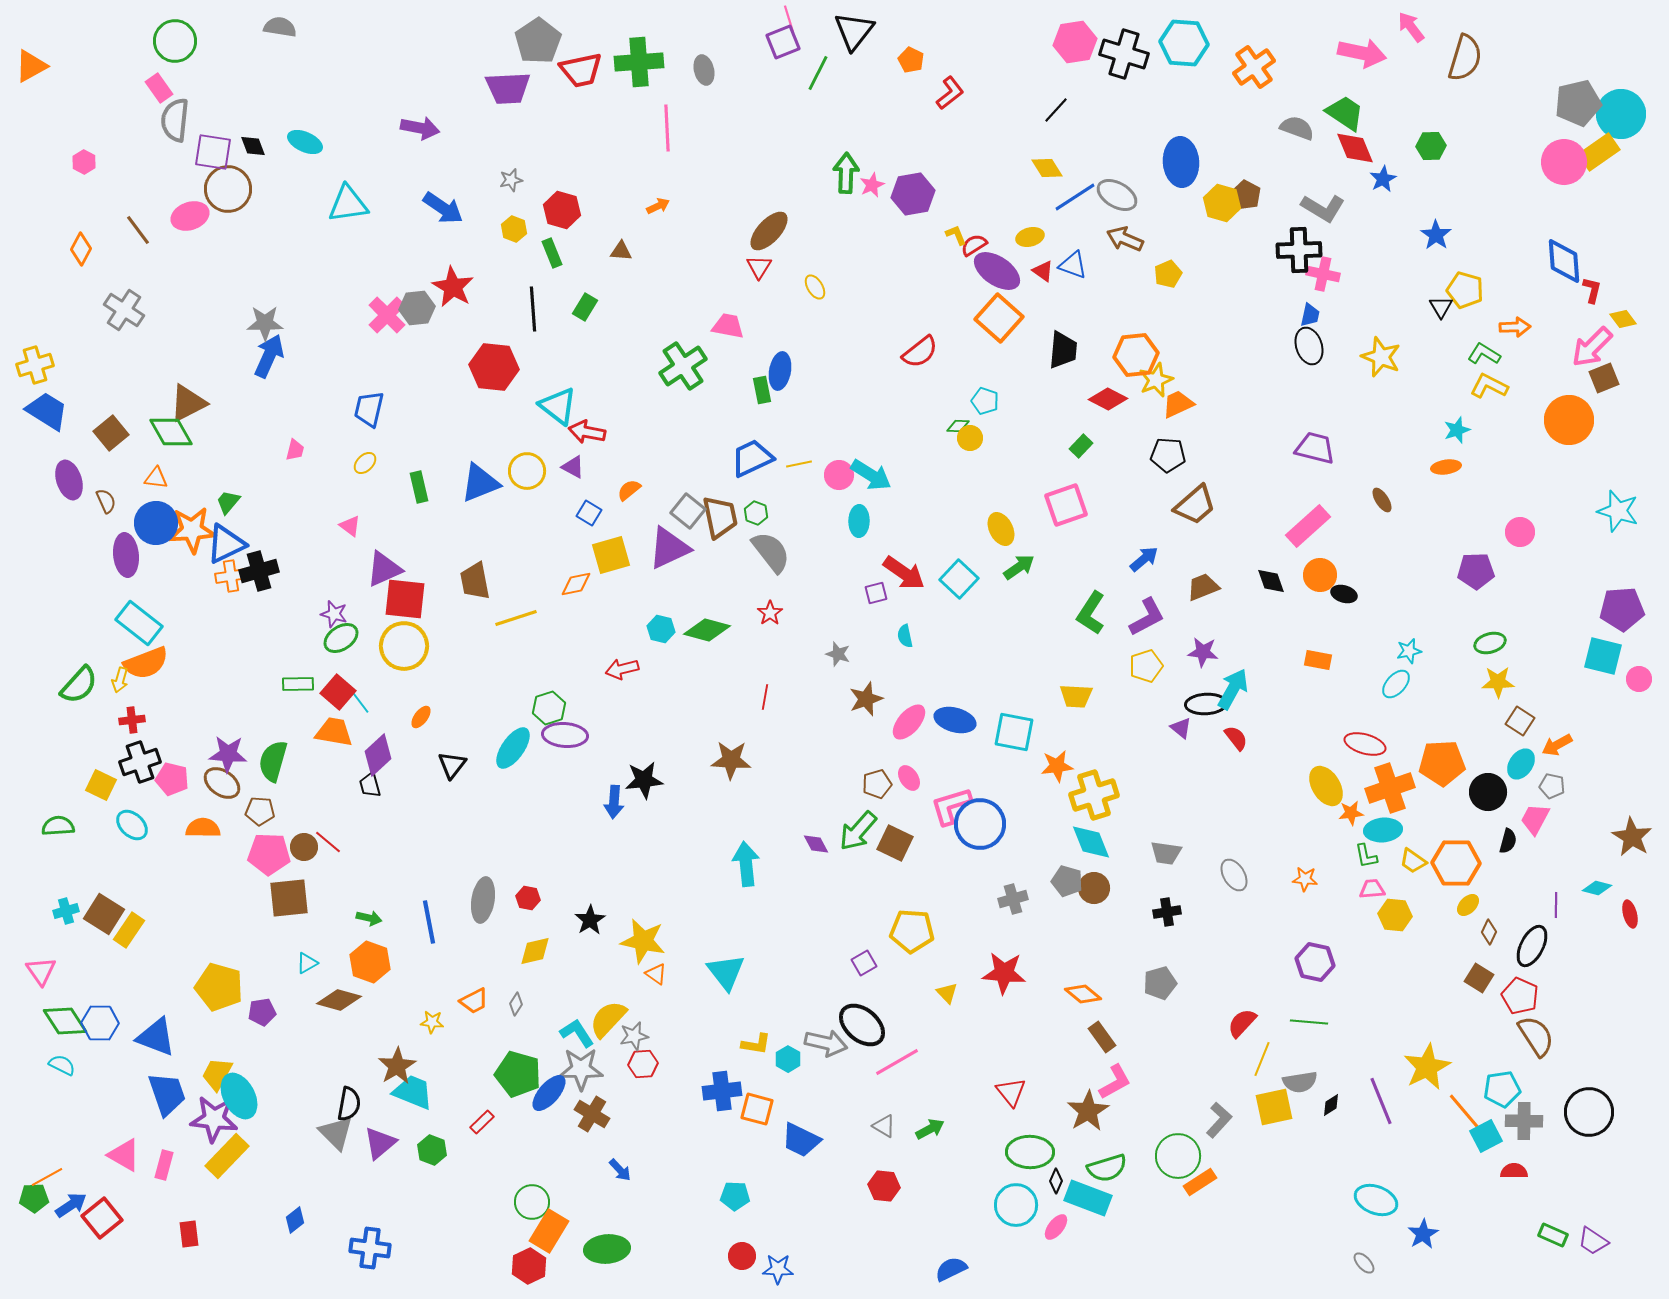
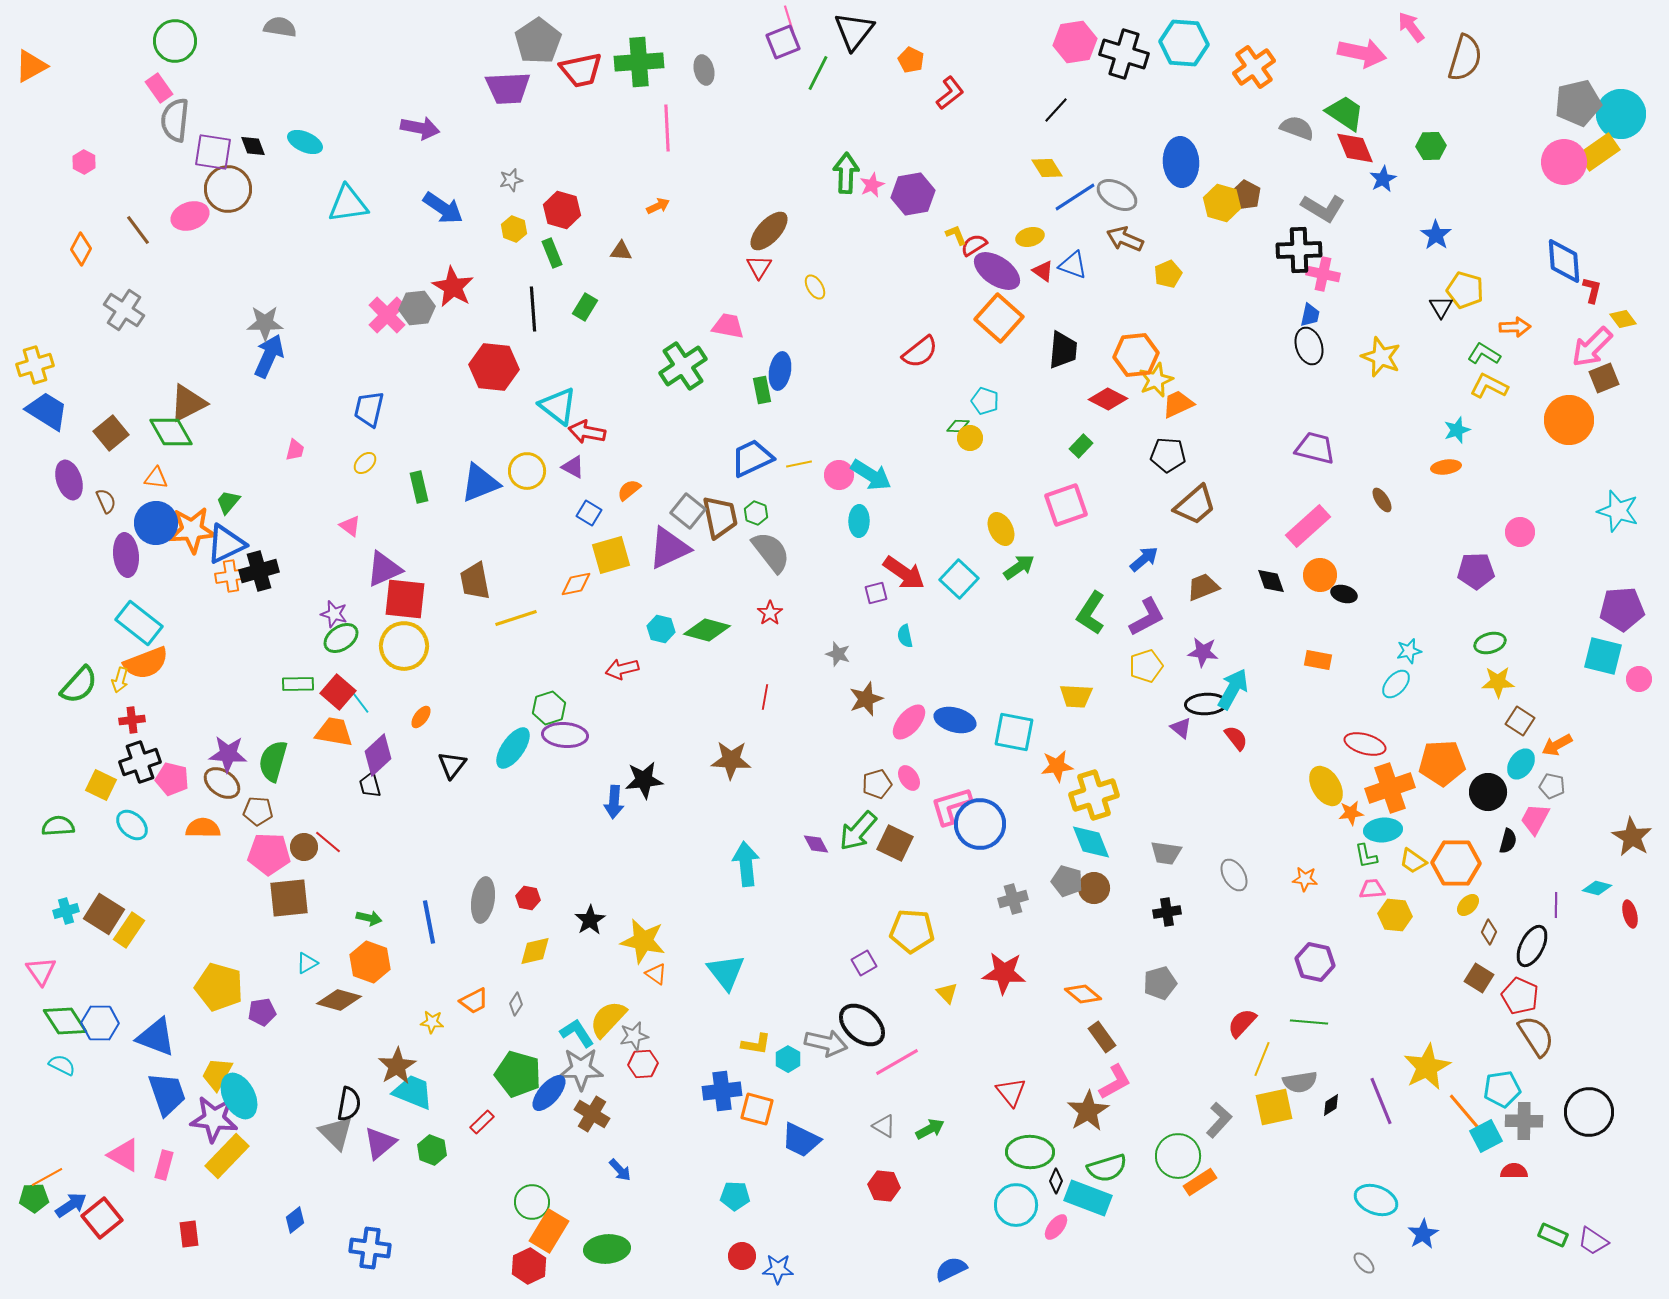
brown pentagon at (260, 811): moved 2 px left
